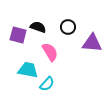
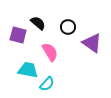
black semicircle: moved 4 px up; rotated 21 degrees clockwise
purple triangle: rotated 30 degrees clockwise
